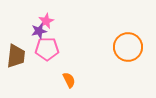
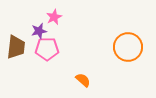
pink star: moved 8 px right, 4 px up
brown trapezoid: moved 9 px up
orange semicircle: moved 14 px right; rotated 21 degrees counterclockwise
